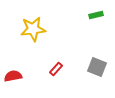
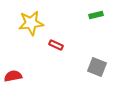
yellow star: moved 2 px left, 6 px up
red rectangle: moved 24 px up; rotated 72 degrees clockwise
